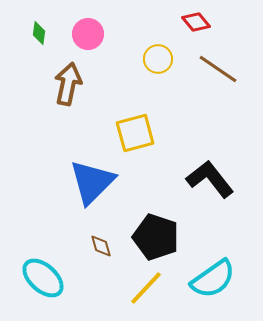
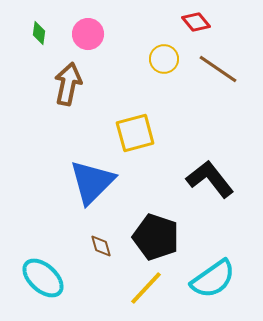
yellow circle: moved 6 px right
